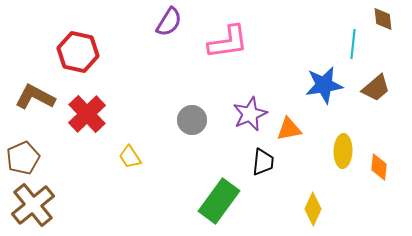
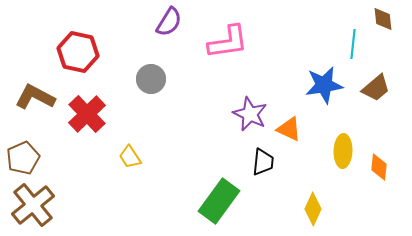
purple star: rotated 24 degrees counterclockwise
gray circle: moved 41 px left, 41 px up
orange triangle: rotated 36 degrees clockwise
